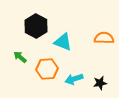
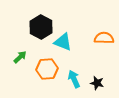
black hexagon: moved 5 px right, 1 px down
green arrow: rotated 96 degrees clockwise
cyan arrow: rotated 84 degrees clockwise
black star: moved 3 px left; rotated 24 degrees clockwise
